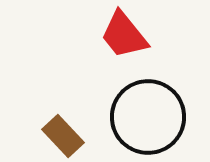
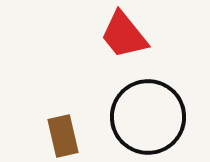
brown rectangle: rotated 30 degrees clockwise
